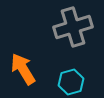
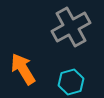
gray cross: moved 2 px left; rotated 12 degrees counterclockwise
